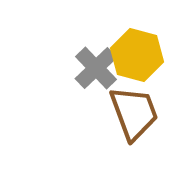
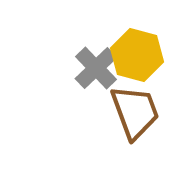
brown trapezoid: moved 1 px right, 1 px up
